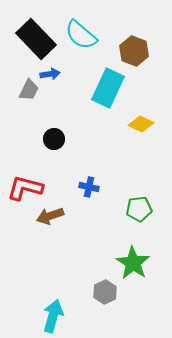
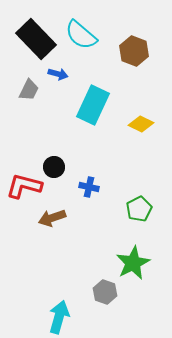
blue arrow: moved 8 px right; rotated 24 degrees clockwise
cyan rectangle: moved 15 px left, 17 px down
black circle: moved 28 px down
red L-shape: moved 1 px left, 2 px up
green pentagon: rotated 20 degrees counterclockwise
brown arrow: moved 2 px right, 2 px down
green star: rotated 12 degrees clockwise
gray hexagon: rotated 15 degrees counterclockwise
cyan arrow: moved 6 px right, 1 px down
